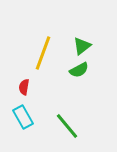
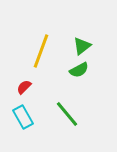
yellow line: moved 2 px left, 2 px up
red semicircle: rotated 35 degrees clockwise
green line: moved 12 px up
